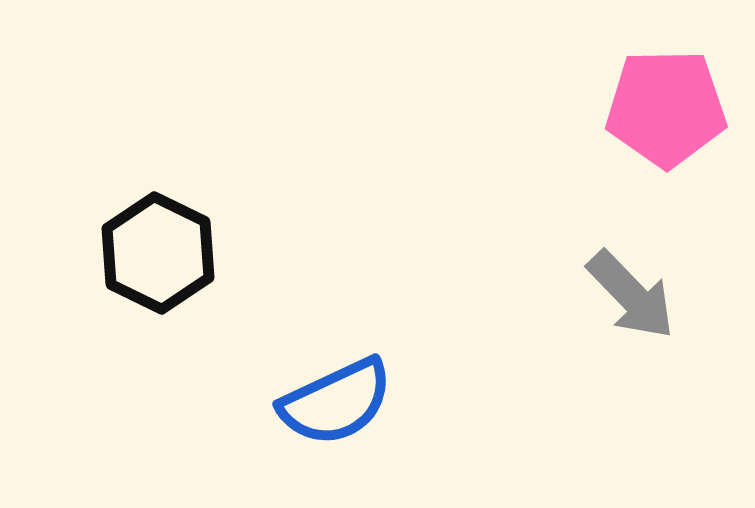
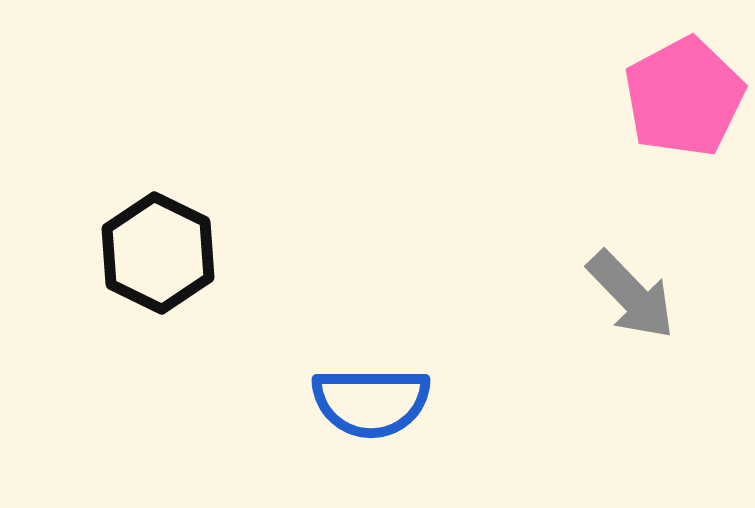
pink pentagon: moved 18 px right, 11 px up; rotated 27 degrees counterclockwise
blue semicircle: moved 35 px right; rotated 25 degrees clockwise
